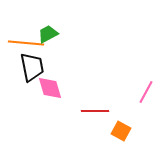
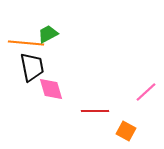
pink diamond: moved 1 px right, 1 px down
pink line: rotated 20 degrees clockwise
orange square: moved 5 px right
